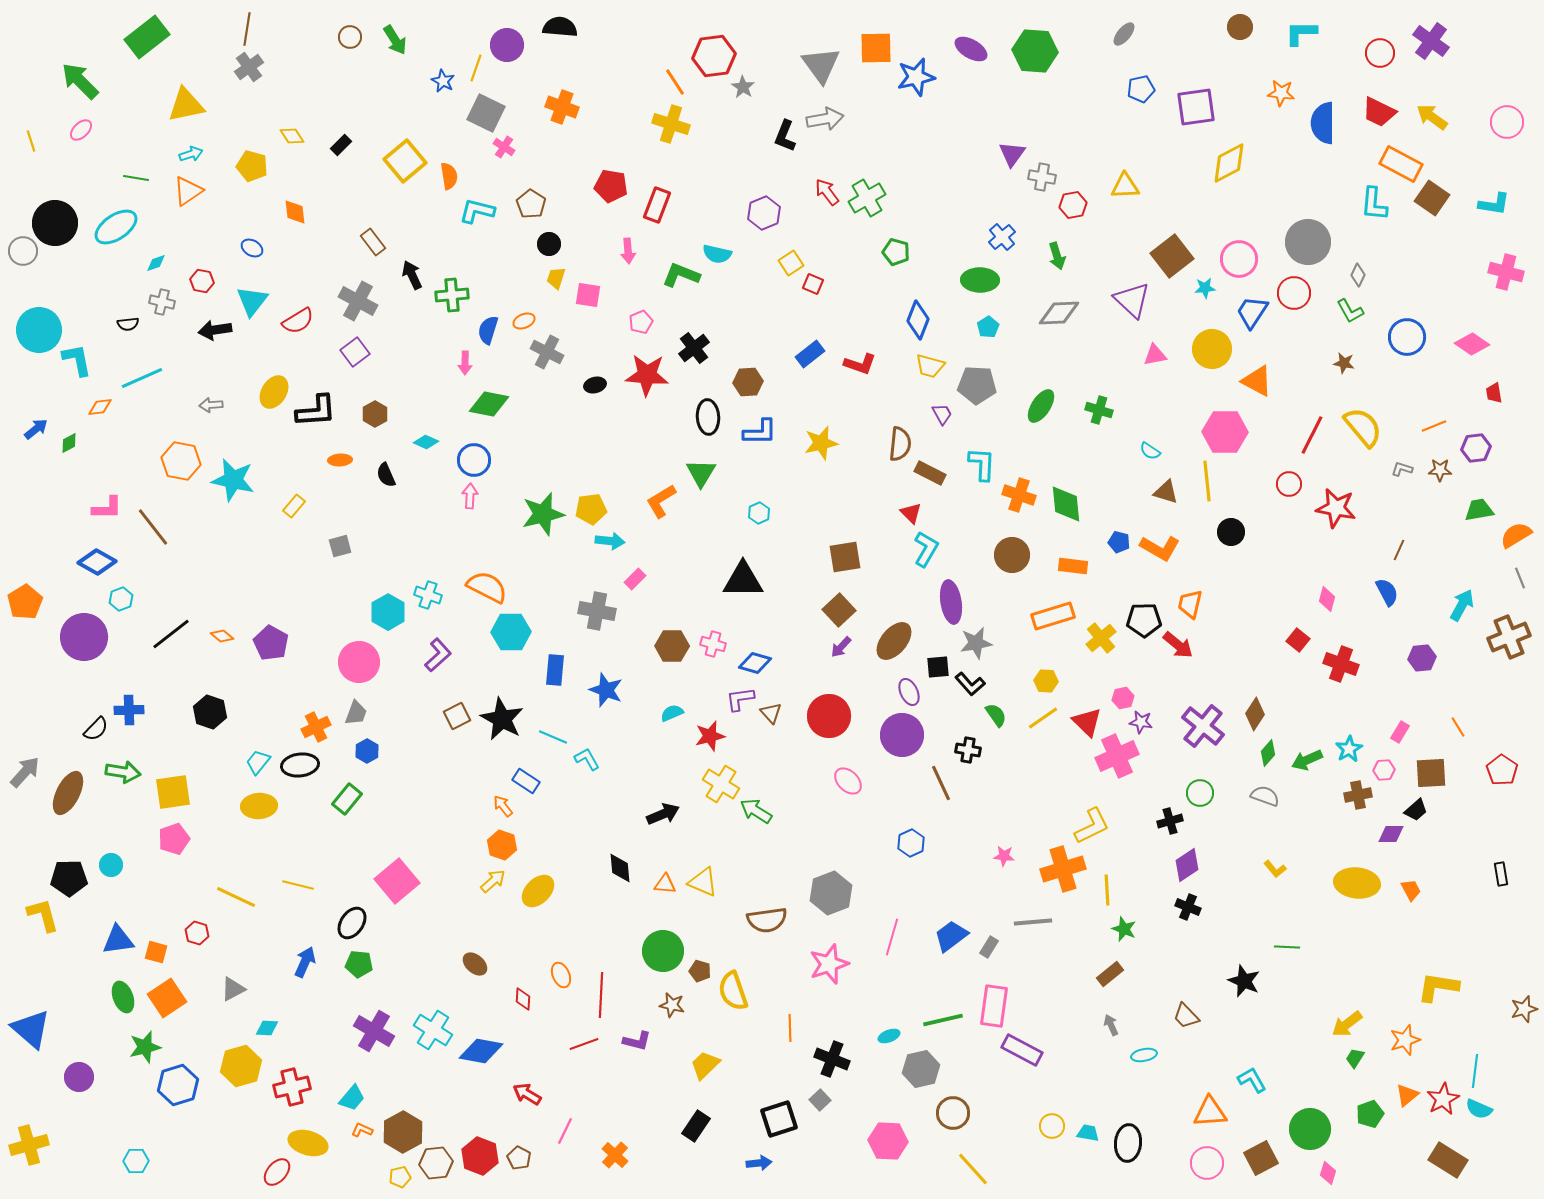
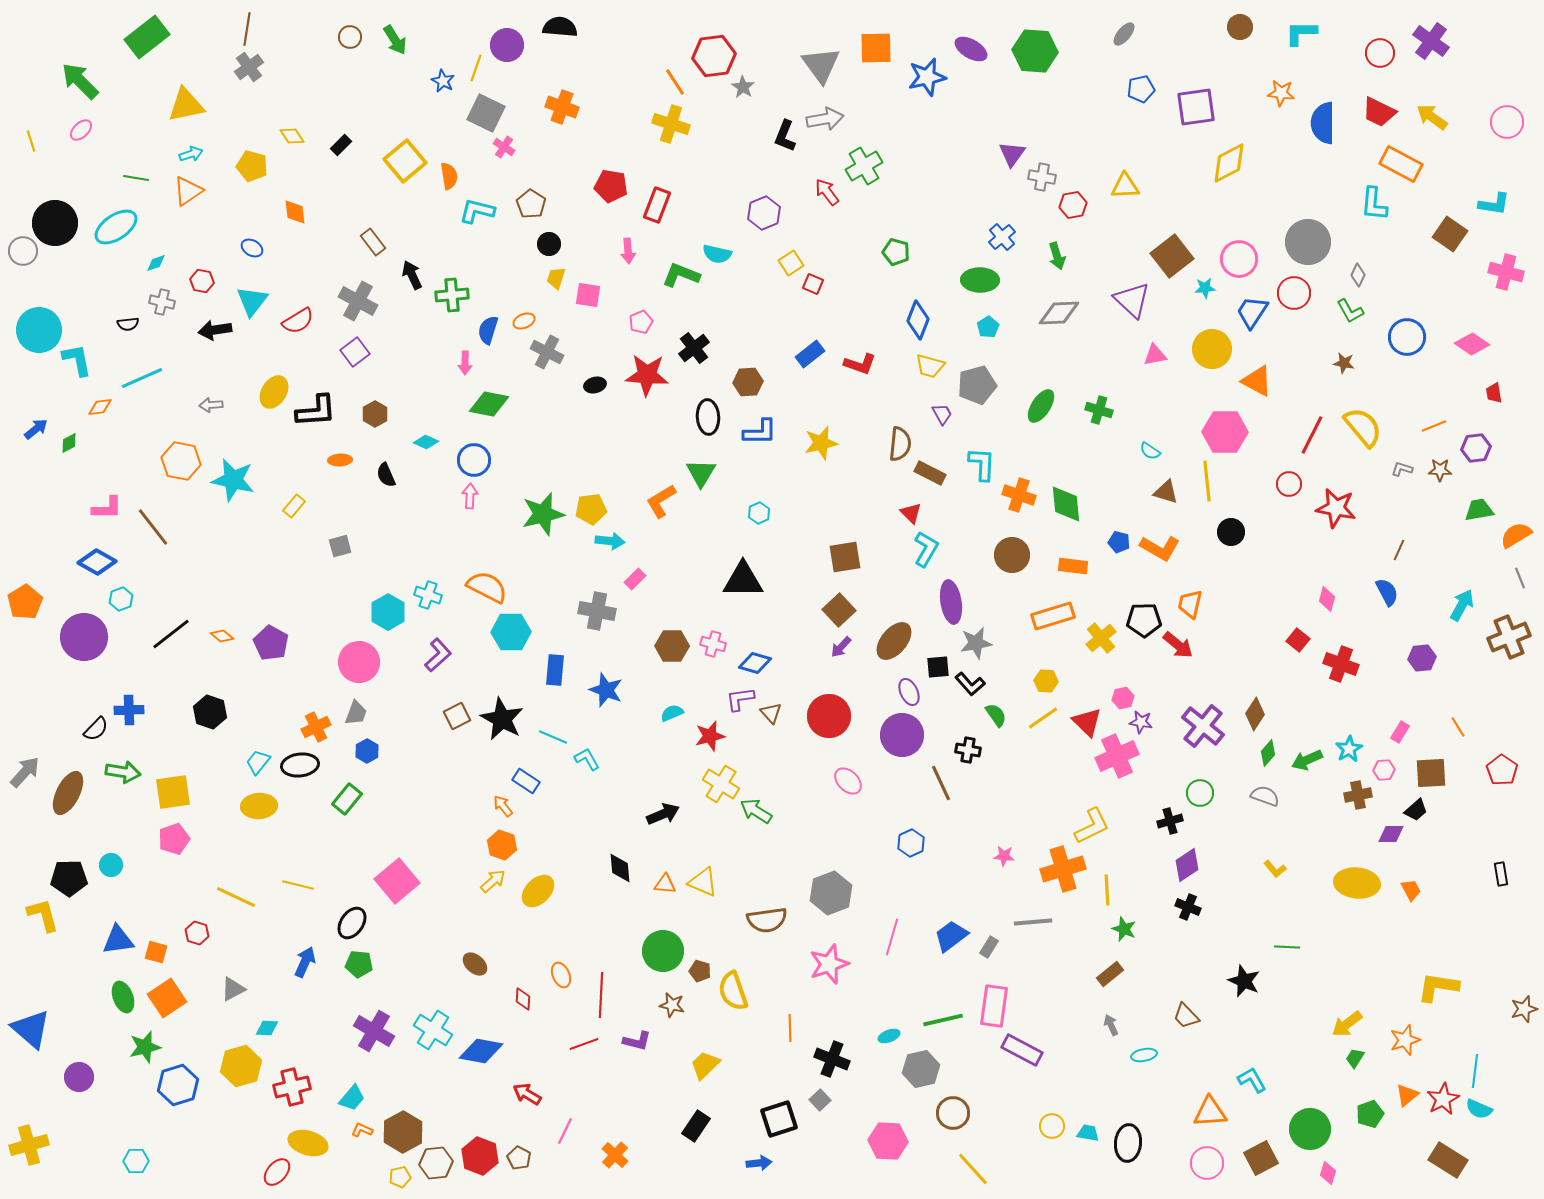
blue star at (916, 77): moved 11 px right
green cross at (867, 198): moved 3 px left, 32 px up
brown square at (1432, 198): moved 18 px right, 36 px down
gray pentagon at (977, 385): rotated 18 degrees counterclockwise
